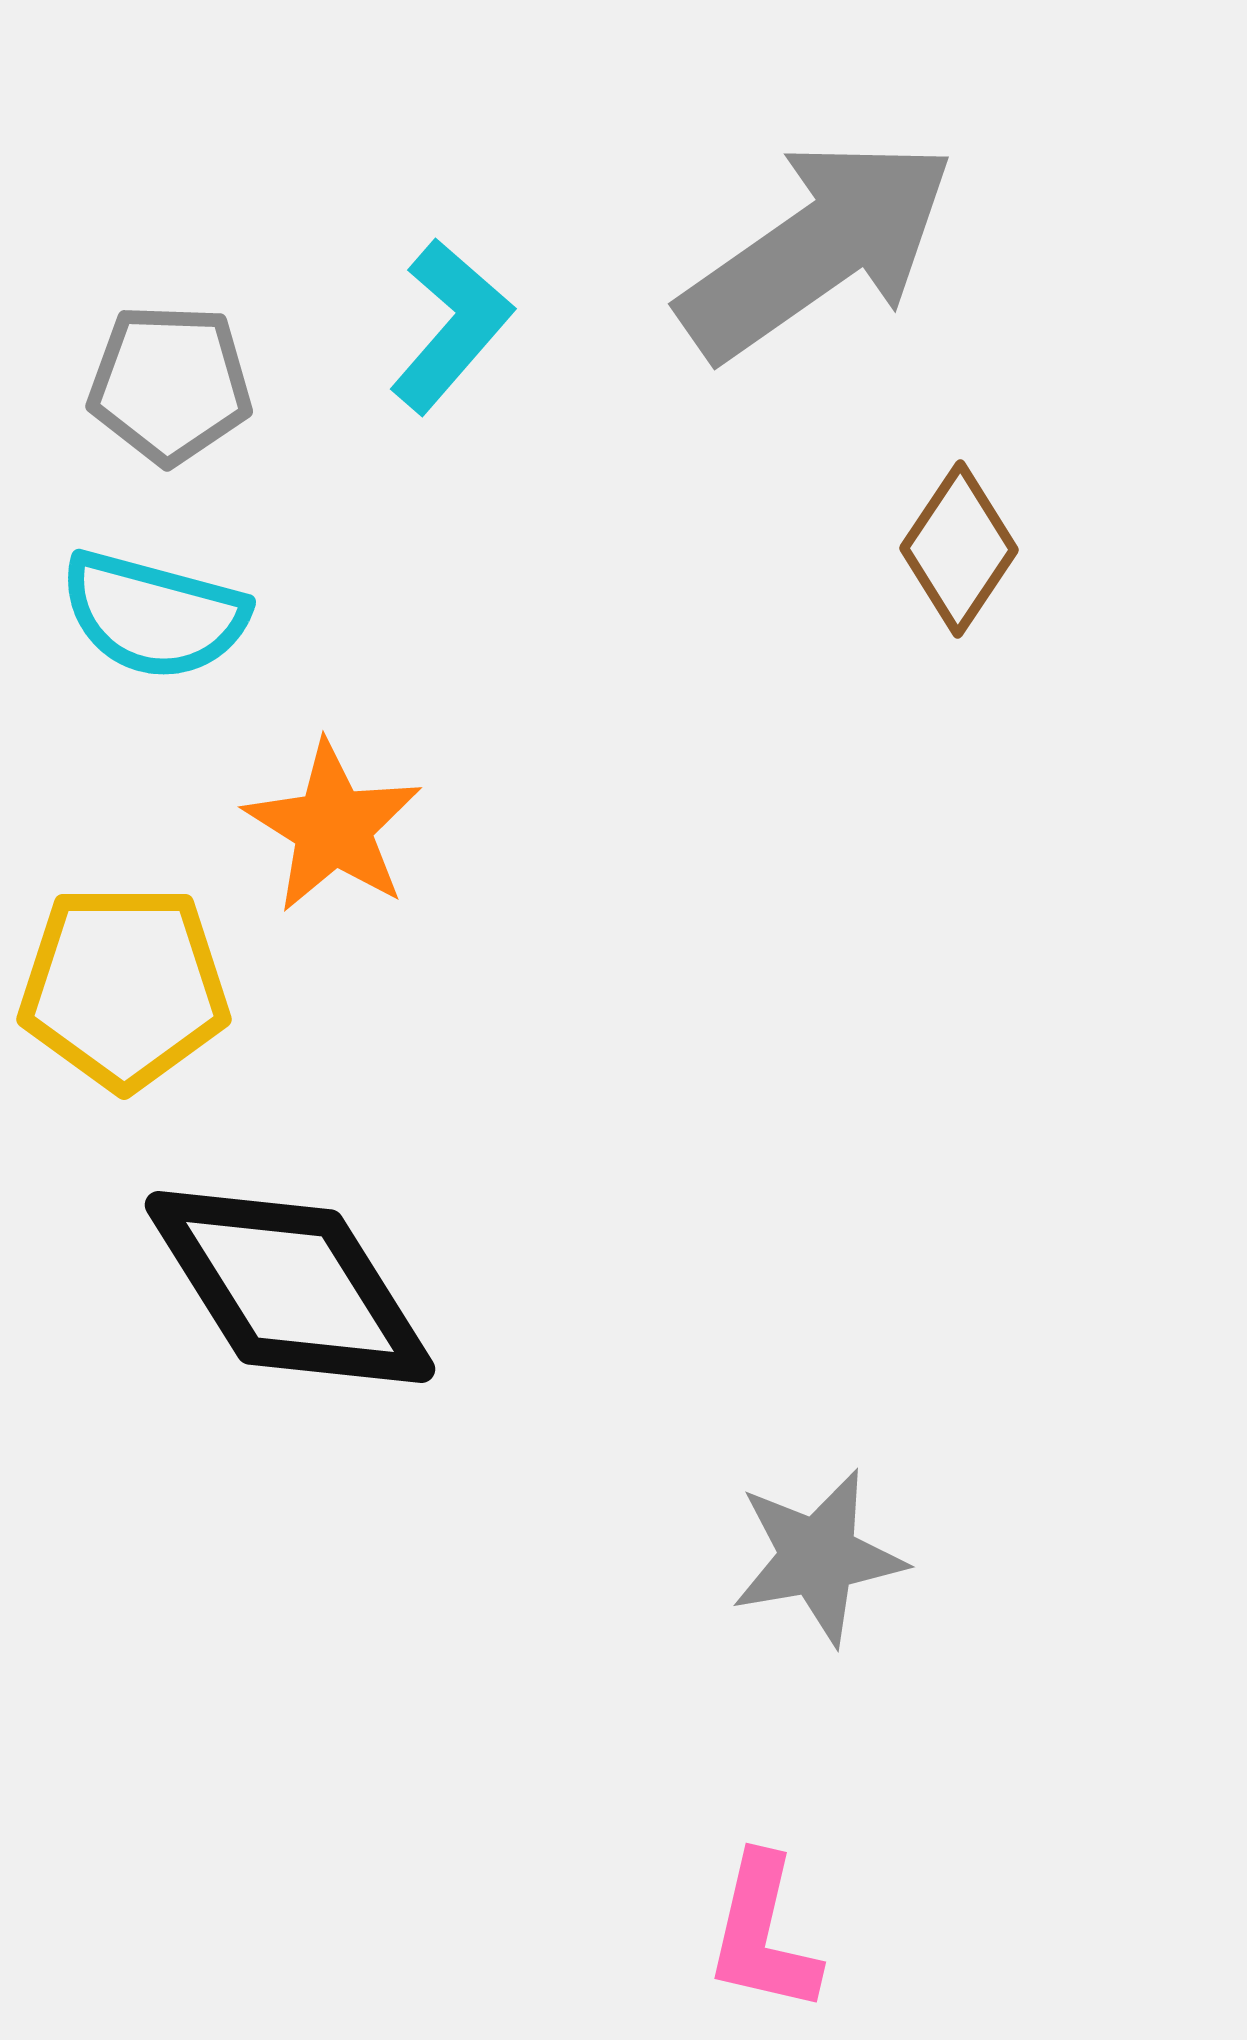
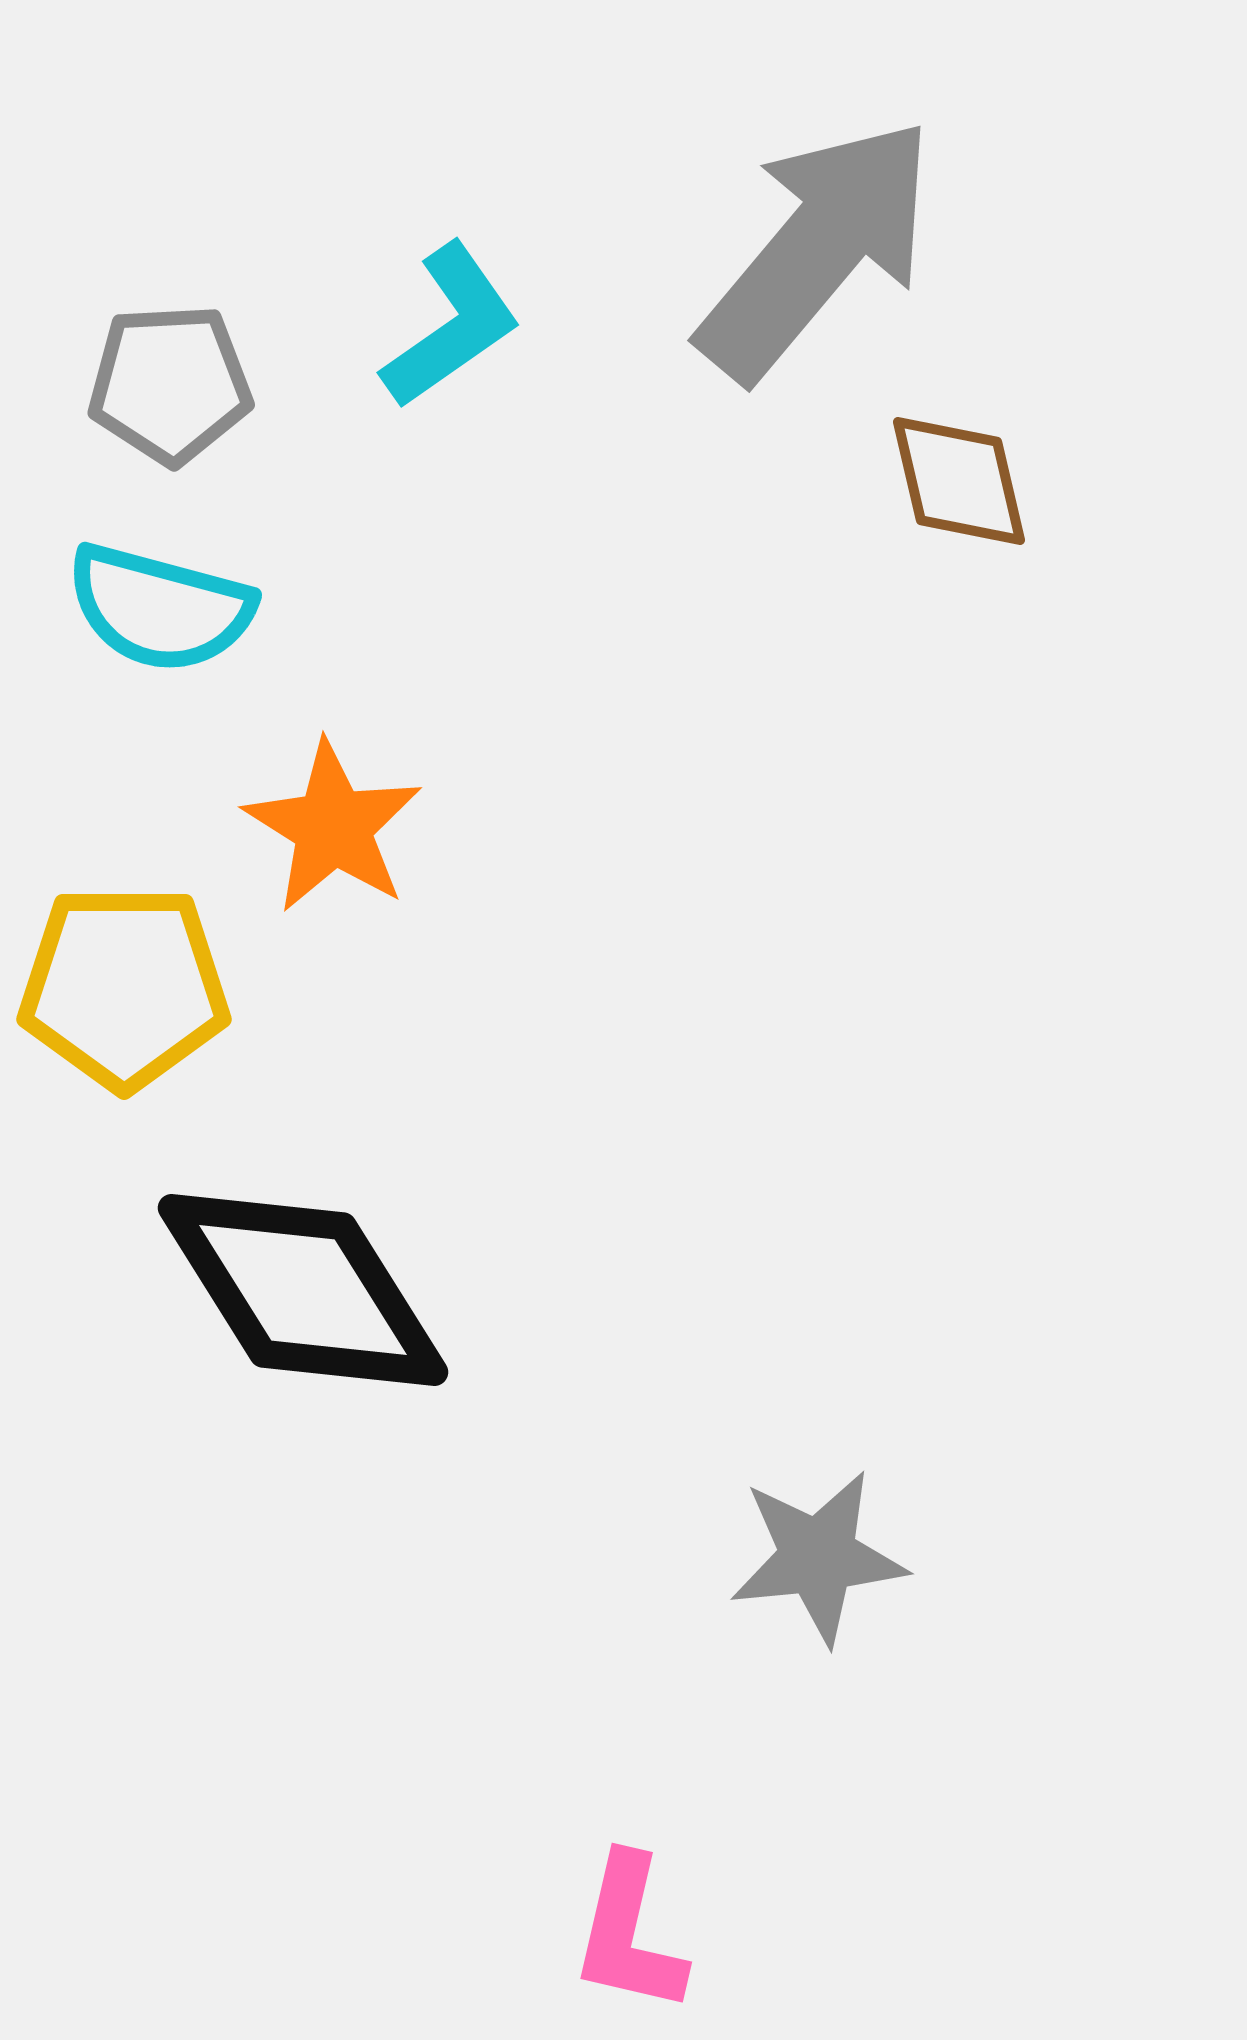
gray arrow: rotated 15 degrees counterclockwise
cyan L-shape: rotated 14 degrees clockwise
gray pentagon: rotated 5 degrees counterclockwise
brown diamond: moved 68 px up; rotated 47 degrees counterclockwise
cyan semicircle: moved 6 px right, 7 px up
black diamond: moved 13 px right, 3 px down
gray star: rotated 4 degrees clockwise
pink L-shape: moved 134 px left
